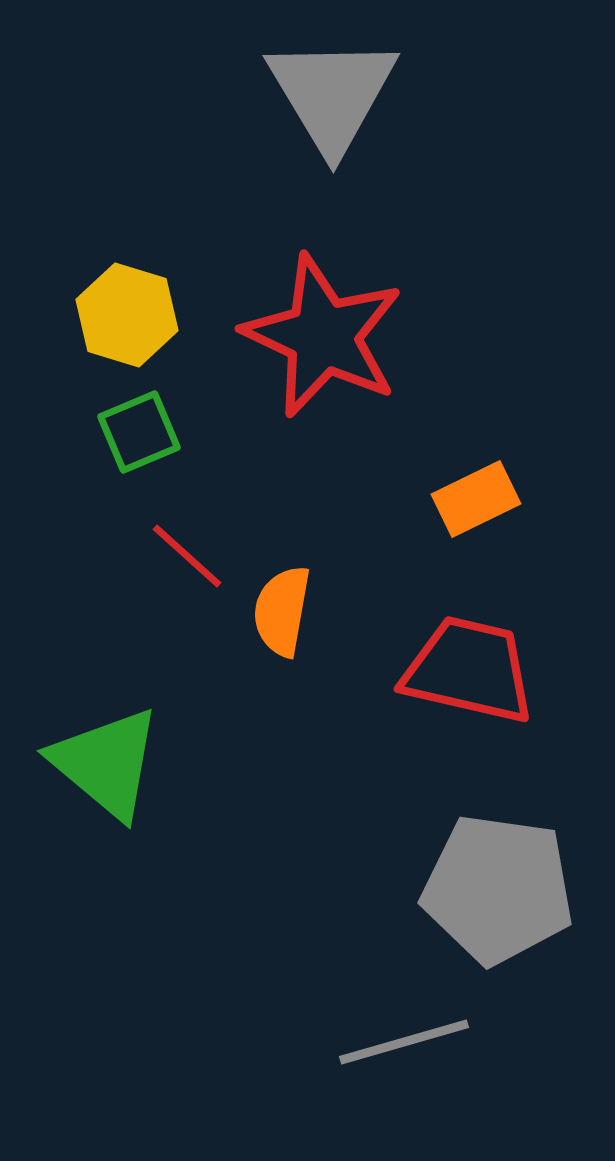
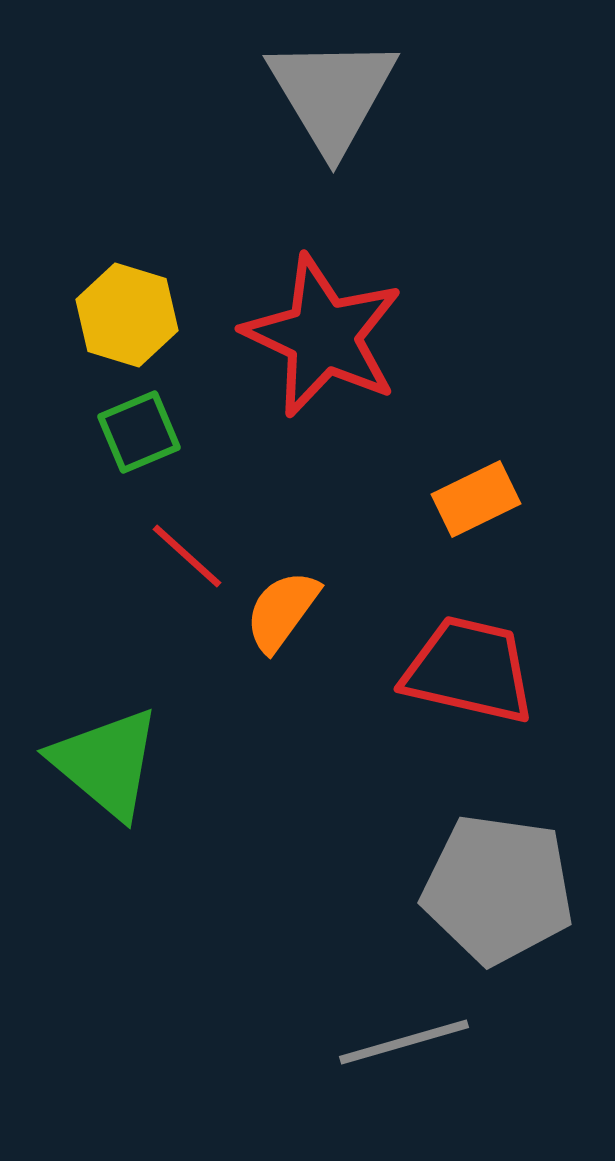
orange semicircle: rotated 26 degrees clockwise
